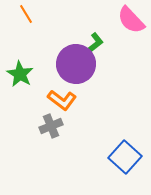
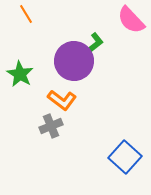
purple circle: moved 2 px left, 3 px up
